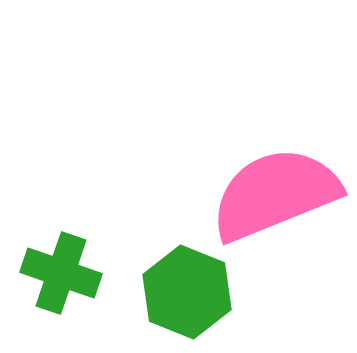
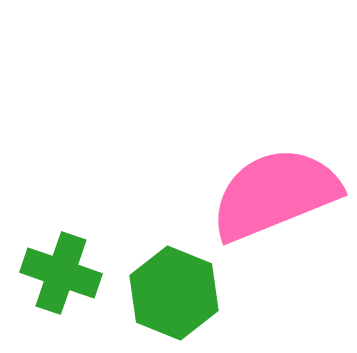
green hexagon: moved 13 px left, 1 px down
